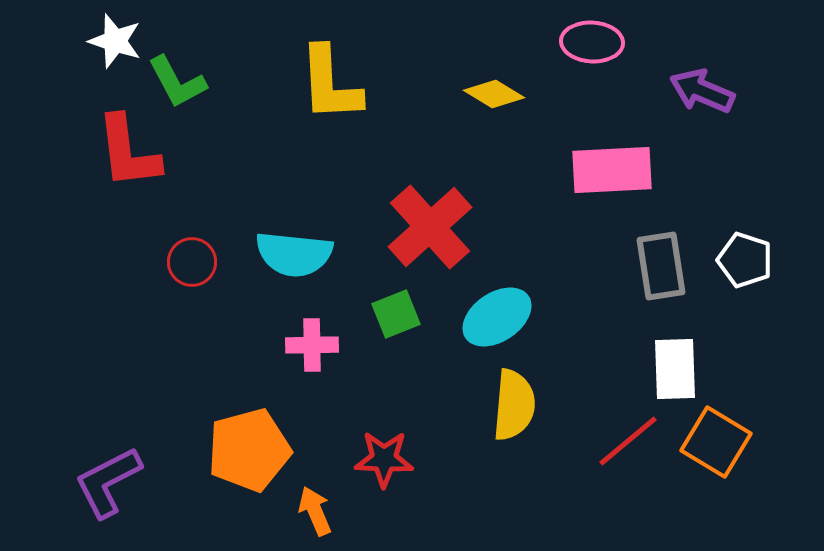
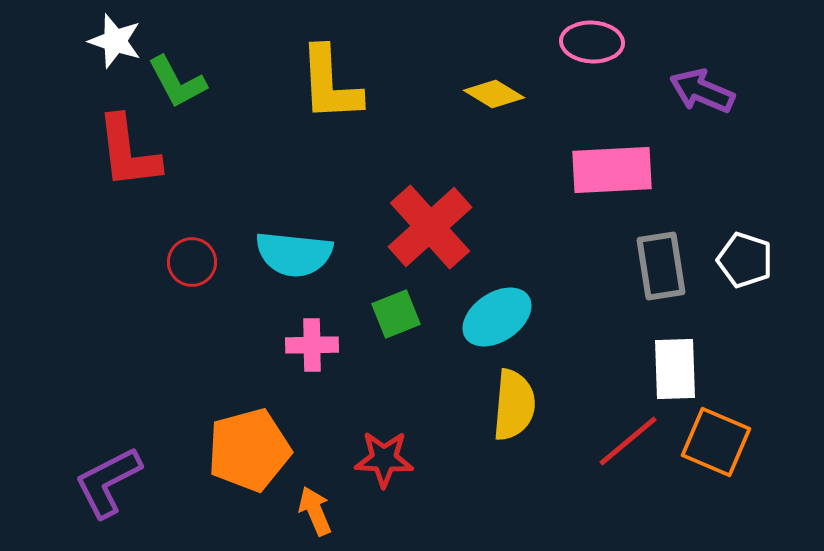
orange square: rotated 8 degrees counterclockwise
